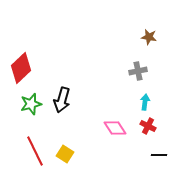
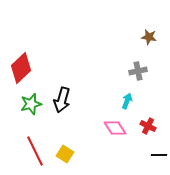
cyan arrow: moved 18 px left, 1 px up; rotated 14 degrees clockwise
